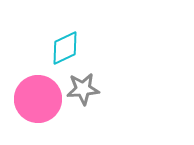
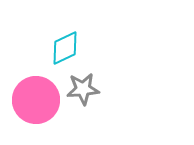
pink circle: moved 2 px left, 1 px down
